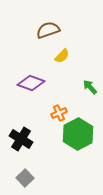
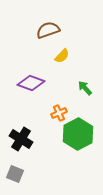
green arrow: moved 5 px left, 1 px down
gray square: moved 10 px left, 4 px up; rotated 24 degrees counterclockwise
